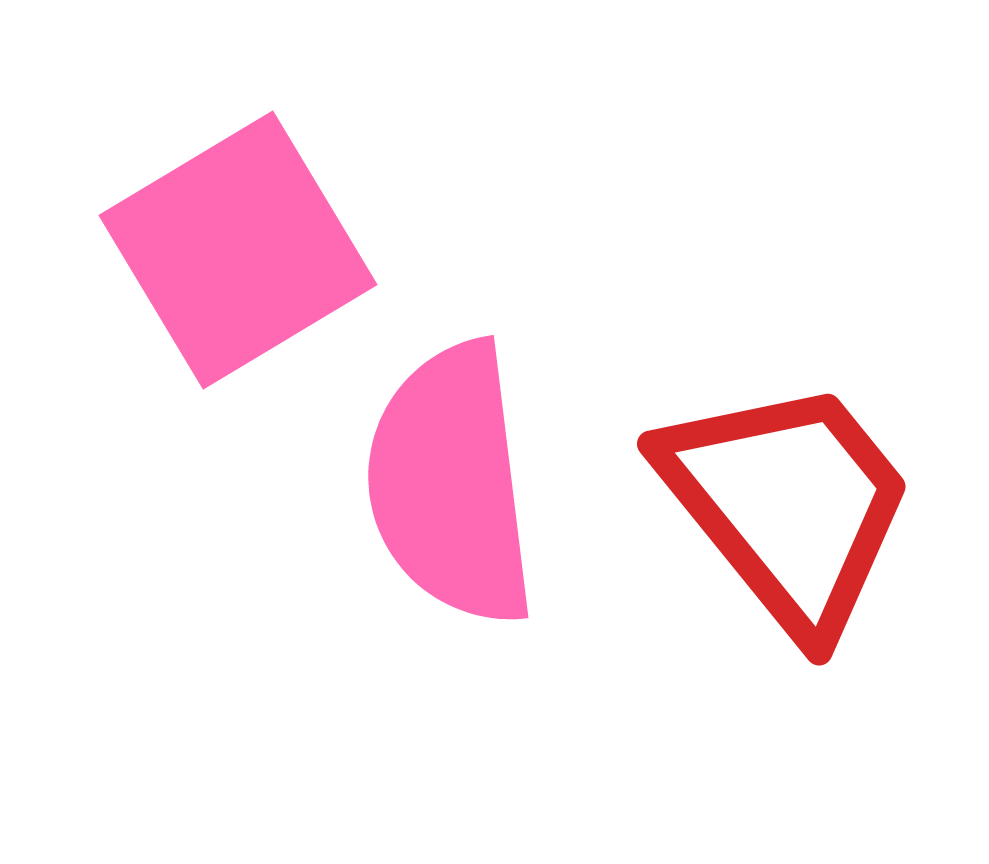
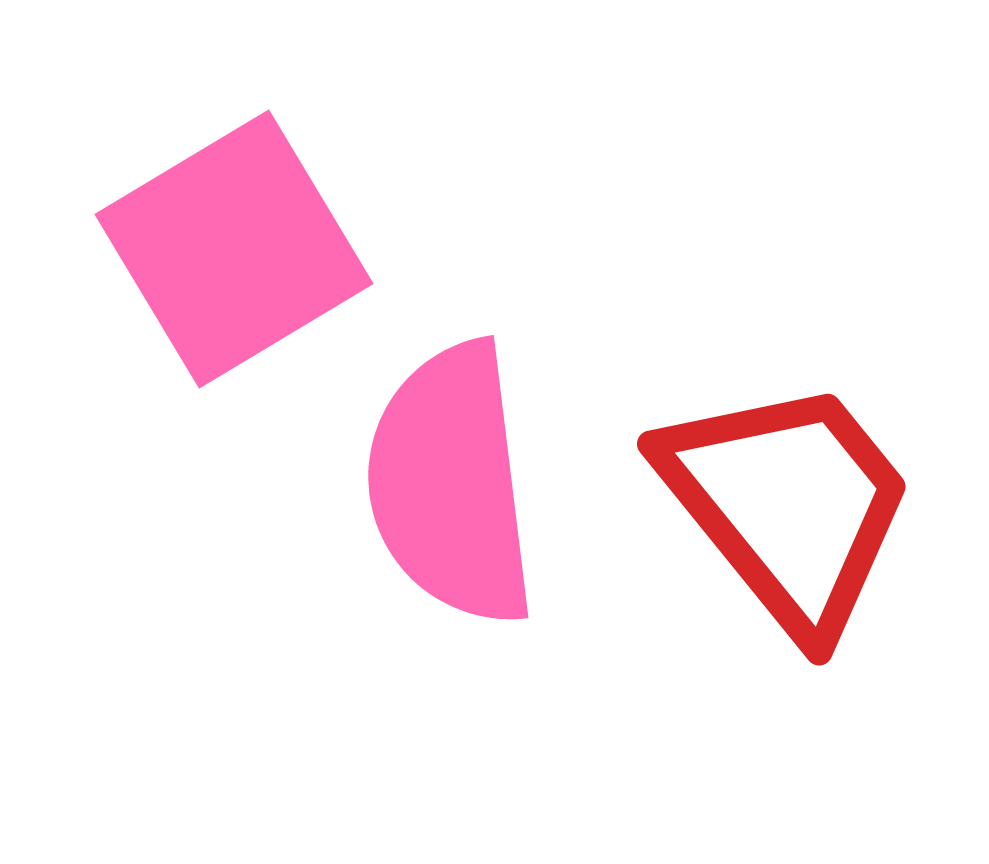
pink square: moved 4 px left, 1 px up
